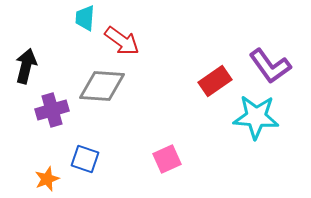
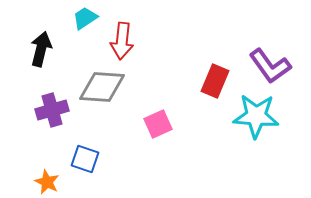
cyan trapezoid: rotated 52 degrees clockwise
red arrow: rotated 60 degrees clockwise
black arrow: moved 15 px right, 17 px up
red rectangle: rotated 32 degrees counterclockwise
gray diamond: moved 1 px down
cyan star: moved 1 px up
pink square: moved 9 px left, 35 px up
orange star: moved 3 px down; rotated 25 degrees counterclockwise
